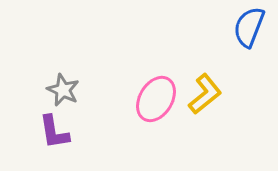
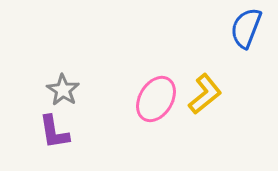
blue semicircle: moved 3 px left, 1 px down
gray star: rotated 8 degrees clockwise
